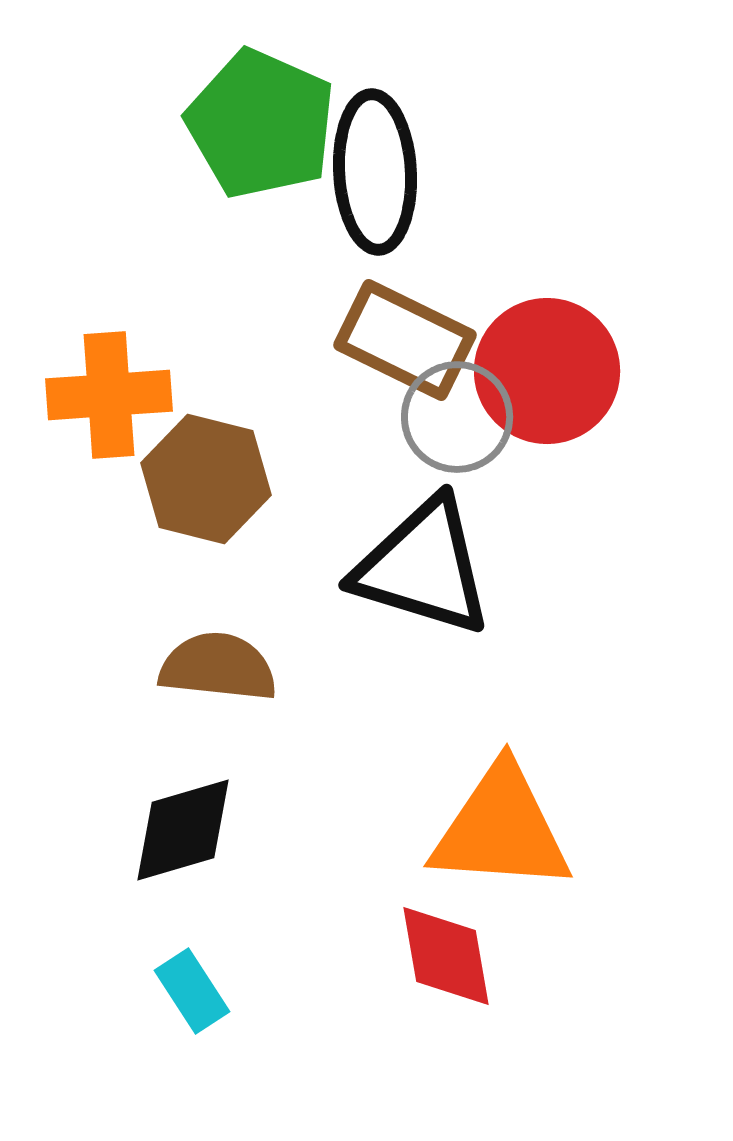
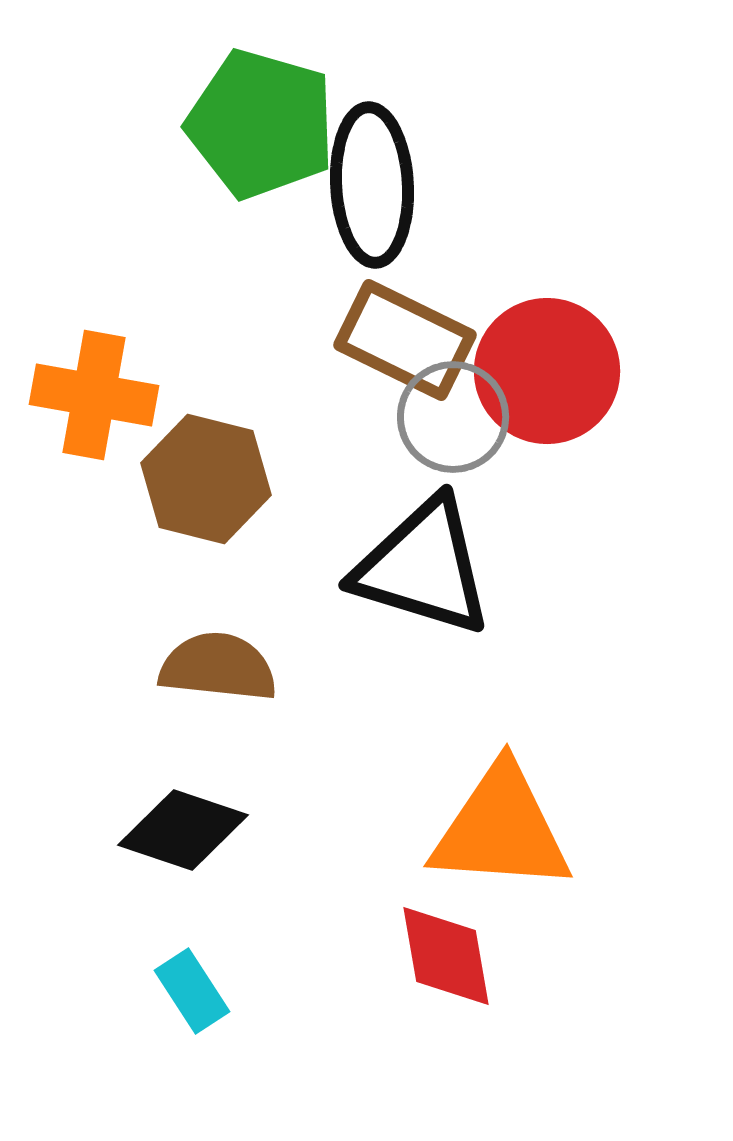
green pentagon: rotated 8 degrees counterclockwise
black ellipse: moved 3 px left, 13 px down
orange cross: moved 15 px left; rotated 14 degrees clockwise
gray circle: moved 4 px left
black diamond: rotated 35 degrees clockwise
